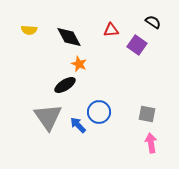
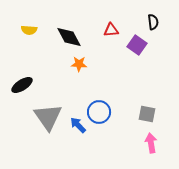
black semicircle: rotated 49 degrees clockwise
orange star: rotated 21 degrees counterclockwise
black ellipse: moved 43 px left
